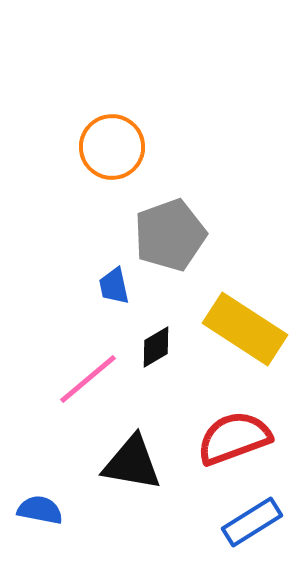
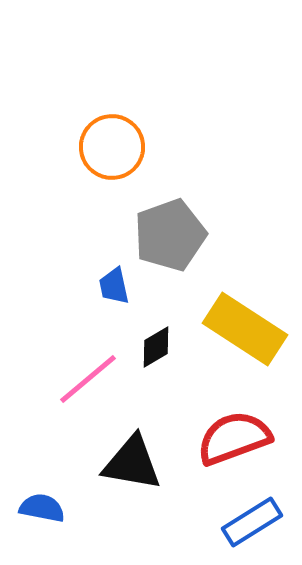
blue semicircle: moved 2 px right, 2 px up
